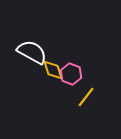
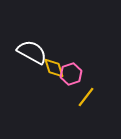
yellow diamond: moved 1 px right, 2 px up
pink hexagon: rotated 20 degrees clockwise
